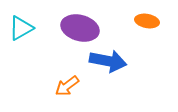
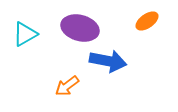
orange ellipse: rotated 45 degrees counterclockwise
cyan triangle: moved 4 px right, 6 px down
